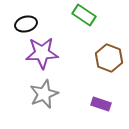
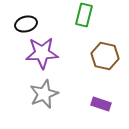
green rectangle: rotated 70 degrees clockwise
brown hexagon: moved 4 px left, 2 px up; rotated 8 degrees counterclockwise
